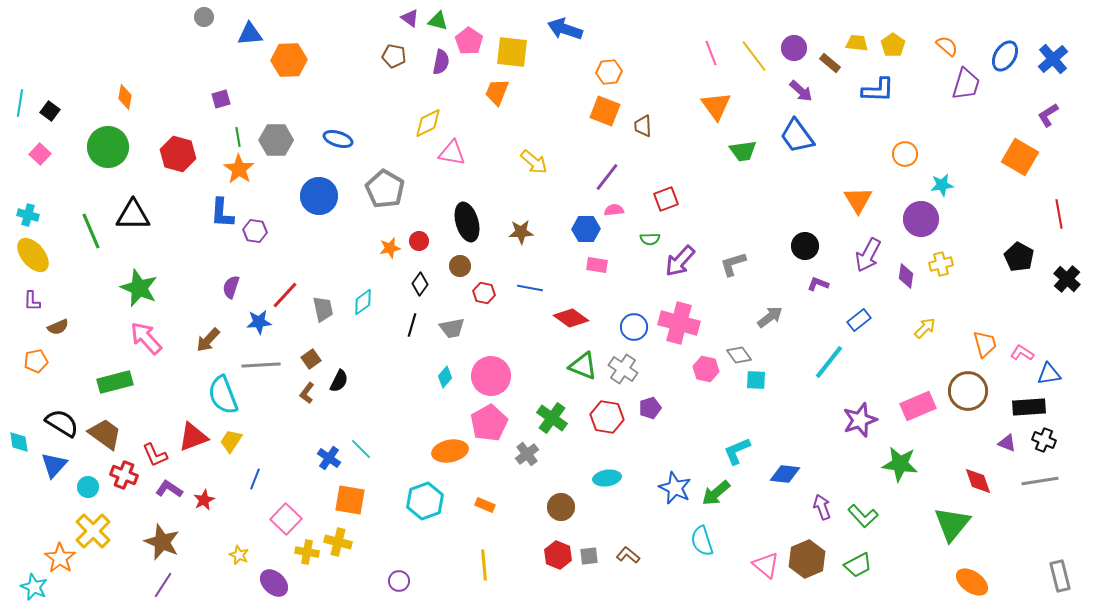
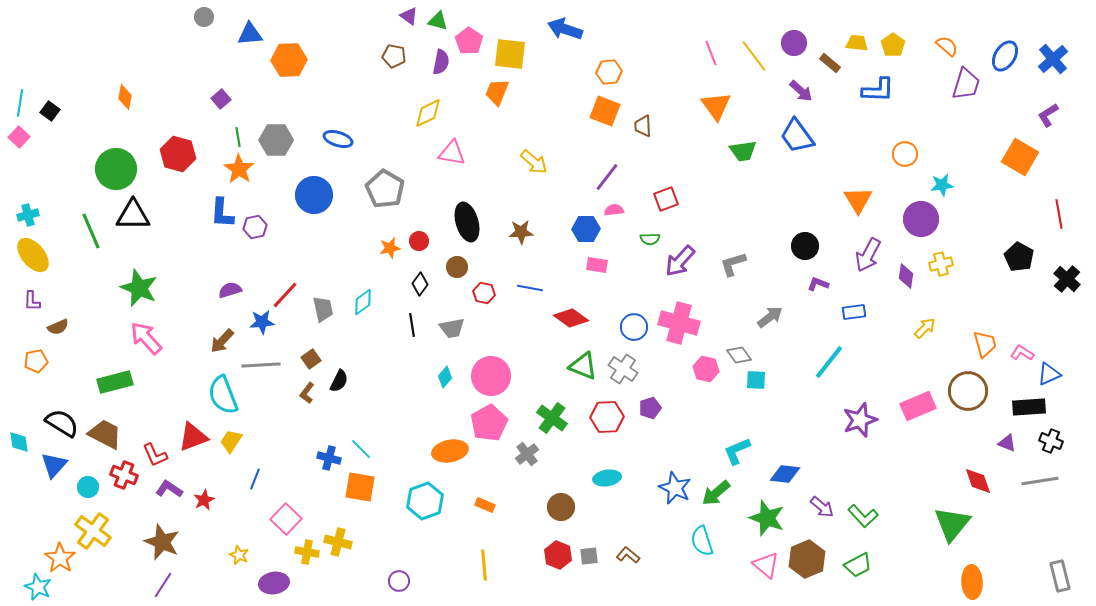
purple triangle at (410, 18): moved 1 px left, 2 px up
purple circle at (794, 48): moved 5 px up
yellow square at (512, 52): moved 2 px left, 2 px down
purple square at (221, 99): rotated 24 degrees counterclockwise
yellow diamond at (428, 123): moved 10 px up
green circle at (108, 147): moved 8 px right, 22 px down
pink square at (40, 154): moved 21 px left, 17 px up
blue circle at (319, 196): moved 5 px left, 1 px up
cyan cross at (28, 215): rotated 30 degrees counterclockwise
purple hexagon at (255, 231): moved 4 px up; rotated 20 degrees counterclockwise
brown circle at (460, 266): moved 3 px left, 1 px down
purple semicircle at (231, 287): moved 1 px left, 3 px down; rotated 55 degrees clockwise
blue rectangle at (859, 320): moved 5 px left, 8 px up; rotated 30 degrees clockwise
blue star at (259, 322): moved 3 px right
black line at (412, 325): rotated 25 degrees counterclockwise
brown arrow at (208, 340): moved 14 px right, 1 px down
blue triangle at (1049, 374): rotated 15 degrees counterclockwise
red hexagon at (607, 417): rotated 12 degrees counterclockwise
brown trapezoid at (105, 434): rotated 9 degrees counterclockwise
black cross at (1044, 440): moved 7 px right, 1 px down
blue cross at (329, 458): rotated 20 degrees counterclockwise
green star at (900, 464): moved 133 px left, 54 px down; rotated 12 degrees clockwise
orange square at (350, 500): moved 10 px right, 13 px up
purple arrow at (822, 507): rotated 150 degrees clockwise
yellow cross at (93, 531): rotated 9 degrees counterclockwise
orange ellipse at (972, 582): rotated 52 degrees clockwise
purple ellipse at (274, 583): rotated 52 degrees counterclockwise
cyan star at (34, 587): moved 4 px right
